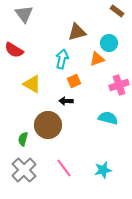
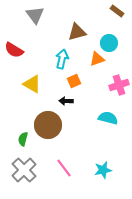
gray triangle: moved 11 px right, 1 px down
